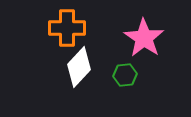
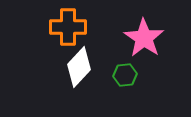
orange cross: moved 1 px right, 1 px up
